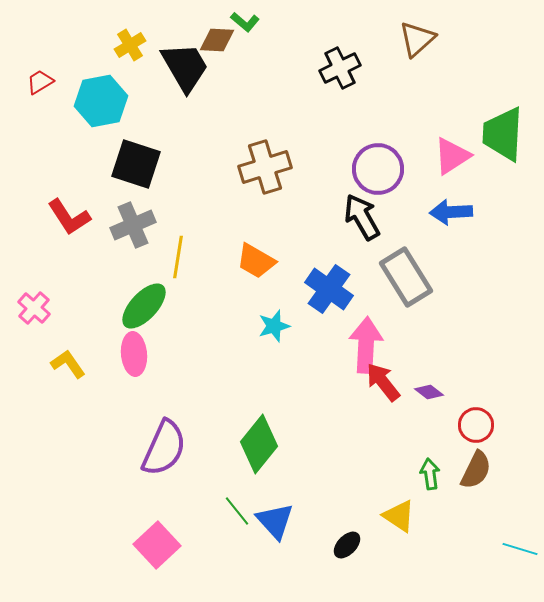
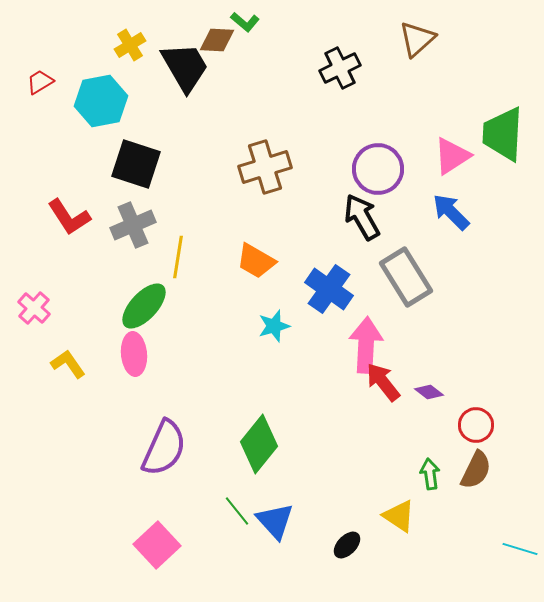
blue arrow: rotated 48 degrees clockwise
